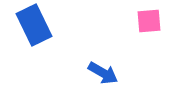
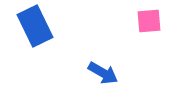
blue rectangle: moved 1 px right, 1 px down
